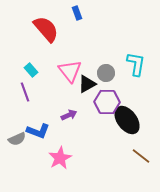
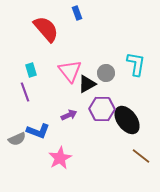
cyan rectangle: rotated 24 degrees clockwise
purple hexagon: moved 5 px left, 7 px down
